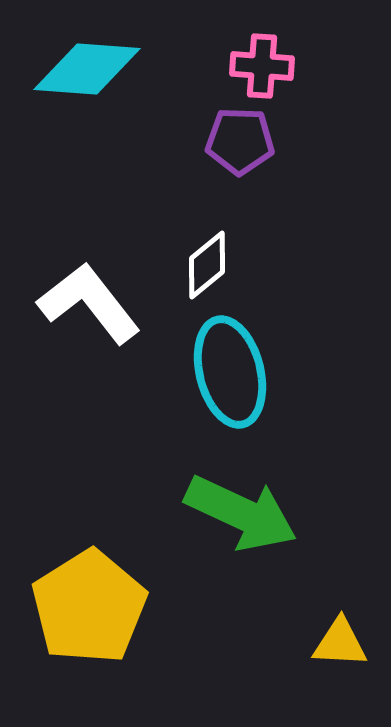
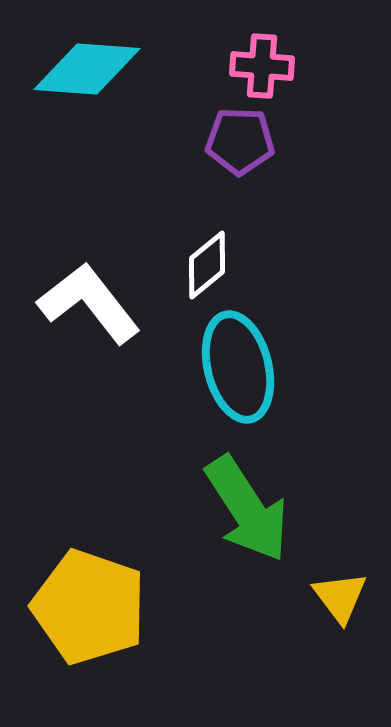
cyan ellipse: moved 8 px right, 5 px up
green arrow: moved 6 px right, 4 px up; rotated 32 degrees clockwise
yellow pentagon: rotated 21 degrees counterclockwise
yellow triangle: moved 46 px up; rotated 50 degrees clockwise
